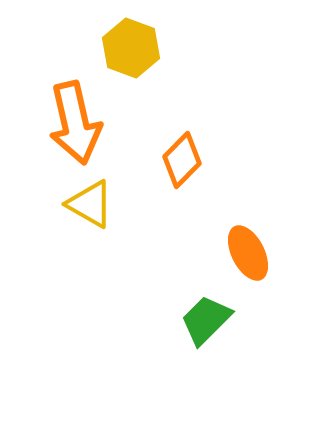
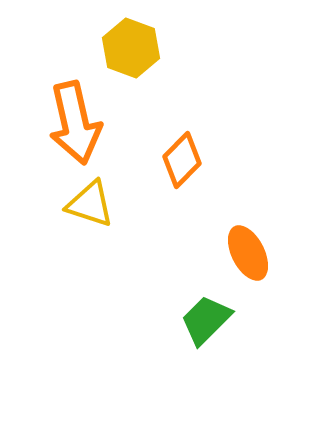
yellow triangle: rotated 12 degrees counterclockwise
